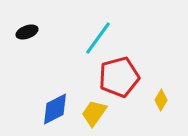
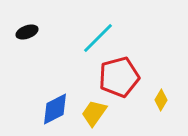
cyan line: rotated 9 degrees clockwise
